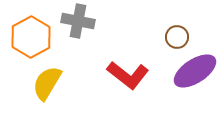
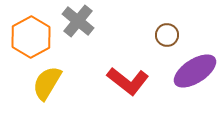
gray cross: rotated 28 degrees clockwise
brown circle: moved 10 px left, 2 px up
red L-shape: moved 6 px down
